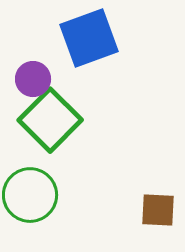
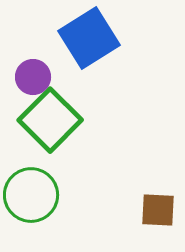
blue square: rotated 12 degrees counterclockwise
purple circle: moved 2 px up
green circle: moved 1 px right
